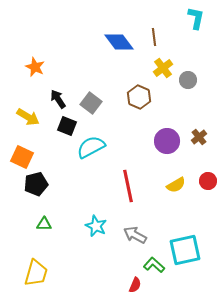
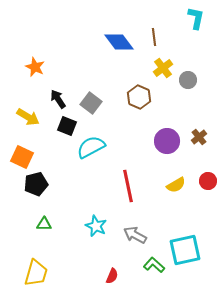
red semicircle: moved 23 px left, 9 px up
